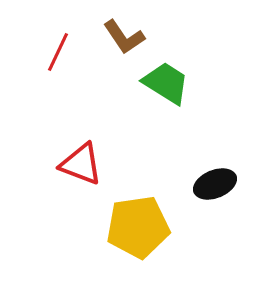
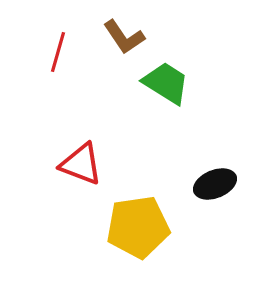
red line: rotated 9 degrees counterclockwise
